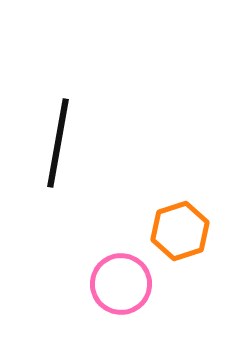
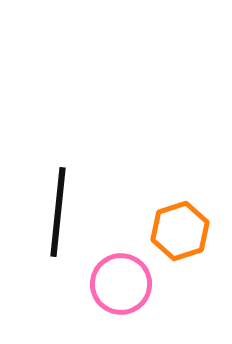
black line: moved 69 px down; rotated 4 degrees counterclockwise
